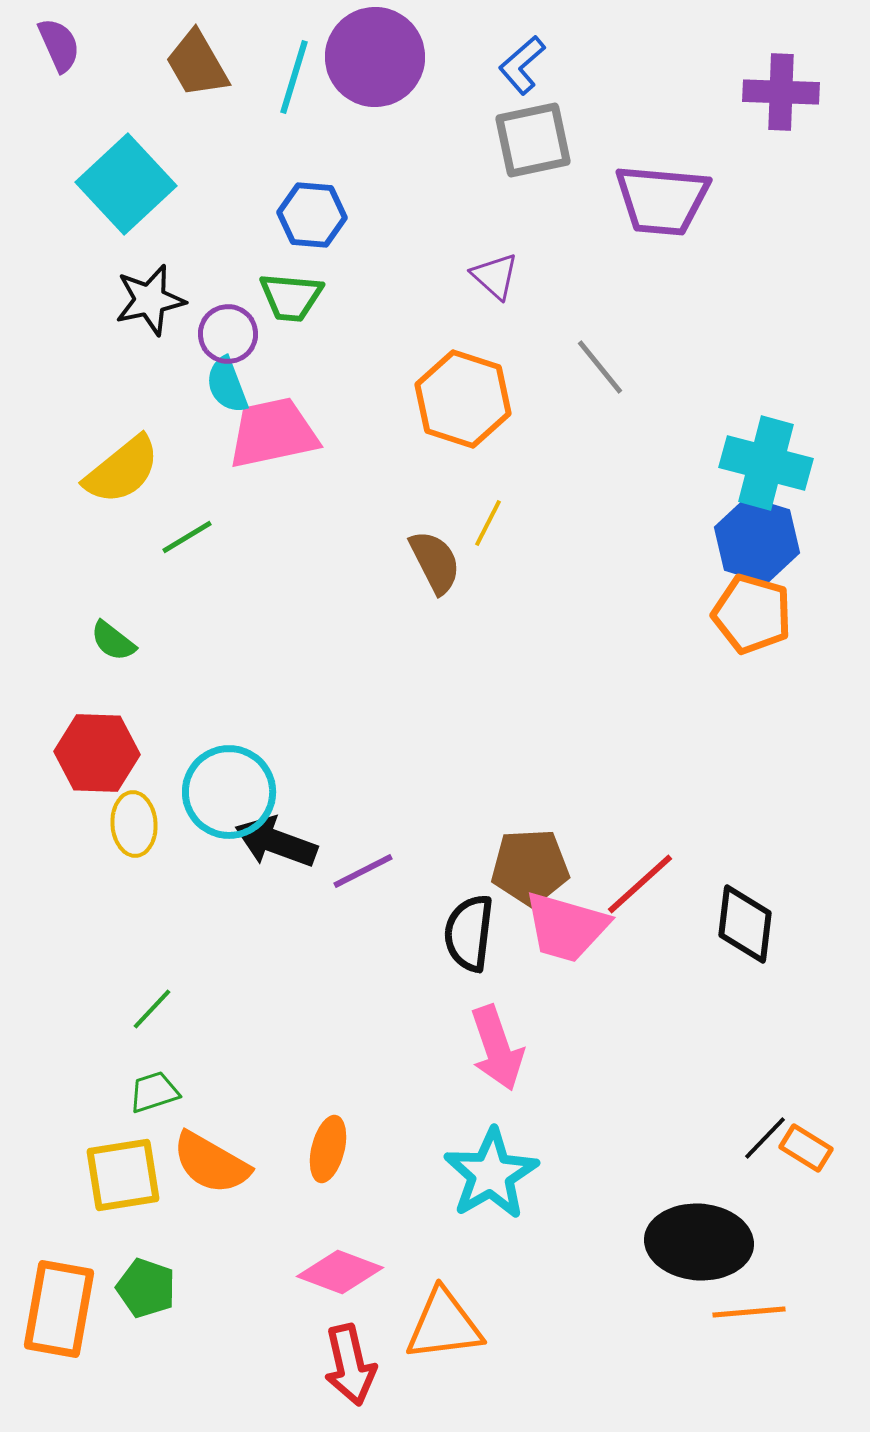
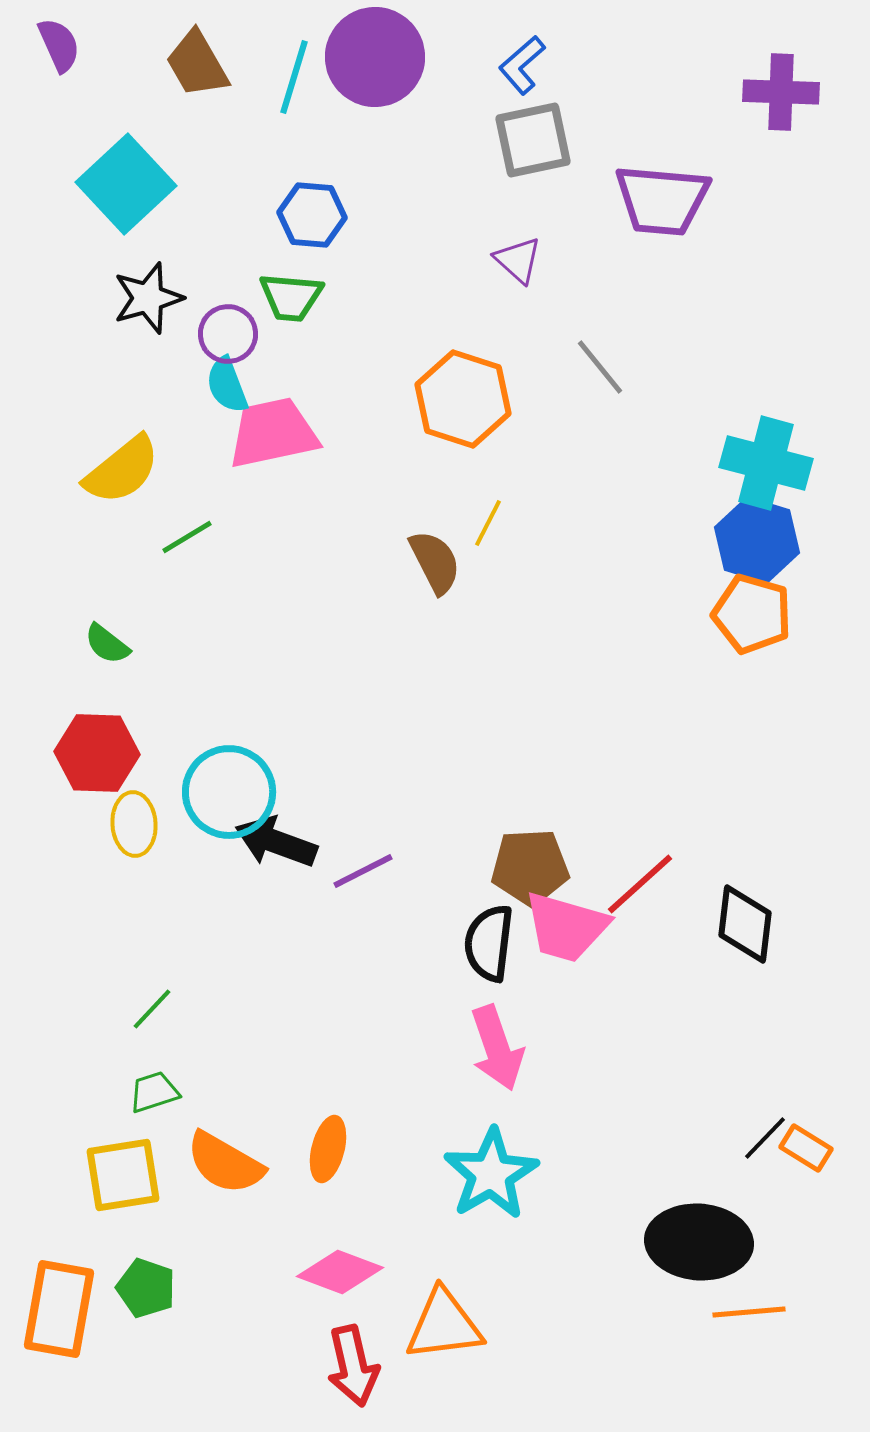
purple triangle at (495, 276): moved 23 px right, 16 px up
black star at (150, 300): moved 2 px left, 2 px up; rotated 4 degrees counterclockwise
green semicircle at (113, 641): moved 6 px left, 3 px down
black semicircle at (469, 933): moved 20 px right, 10 px down
orange semicircle at (211, 1163): moved 14 px right
red arrow at (350, 1365): moved 3 px right, 1 px down
